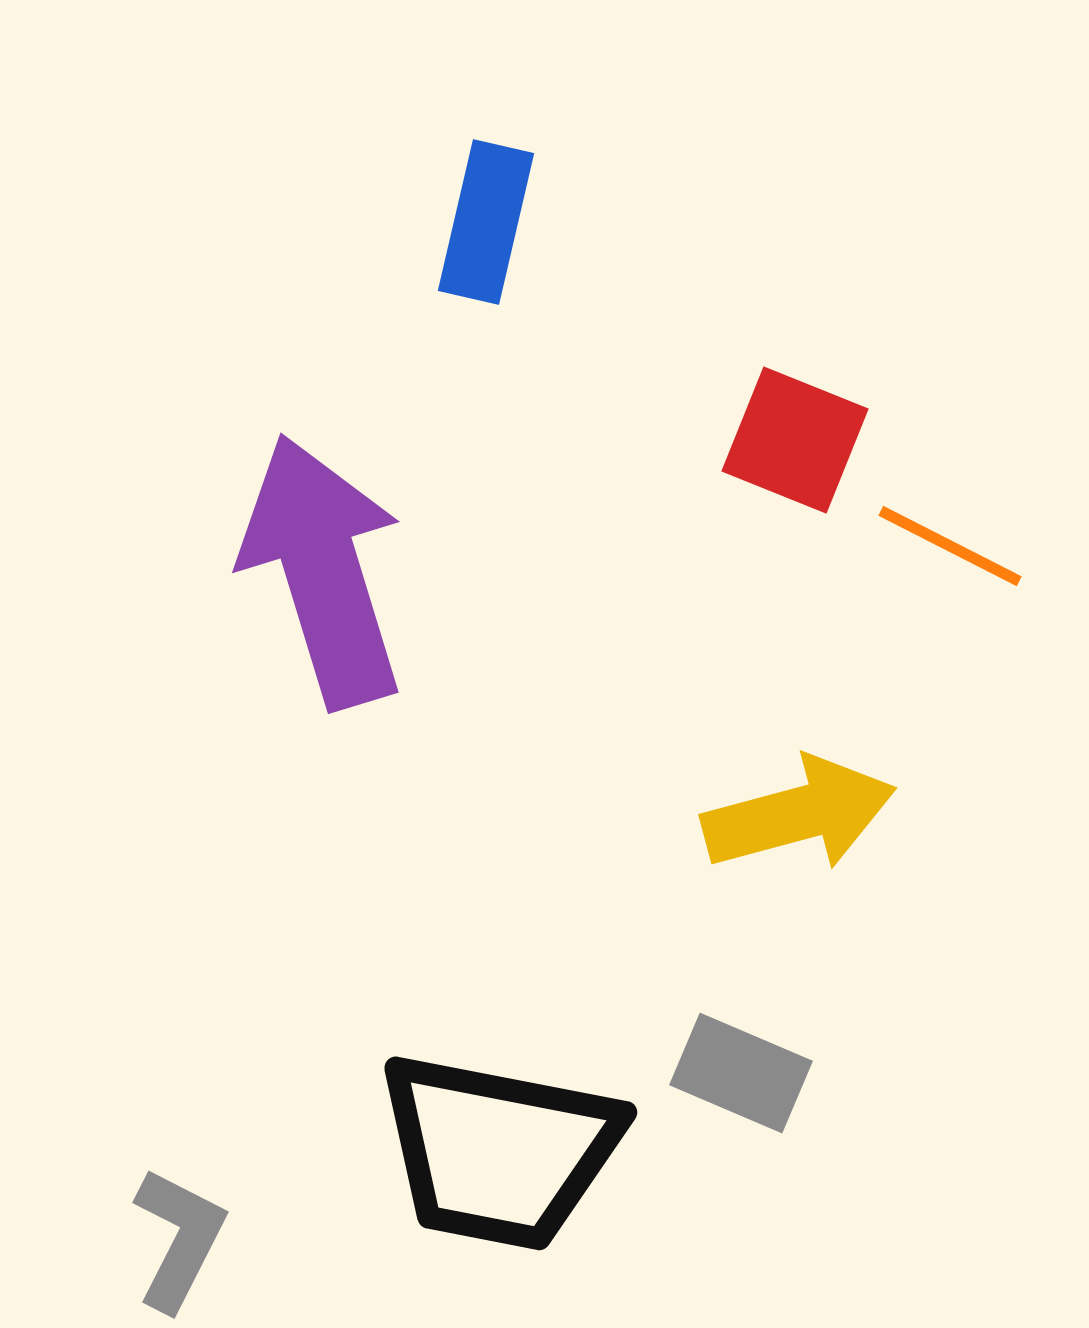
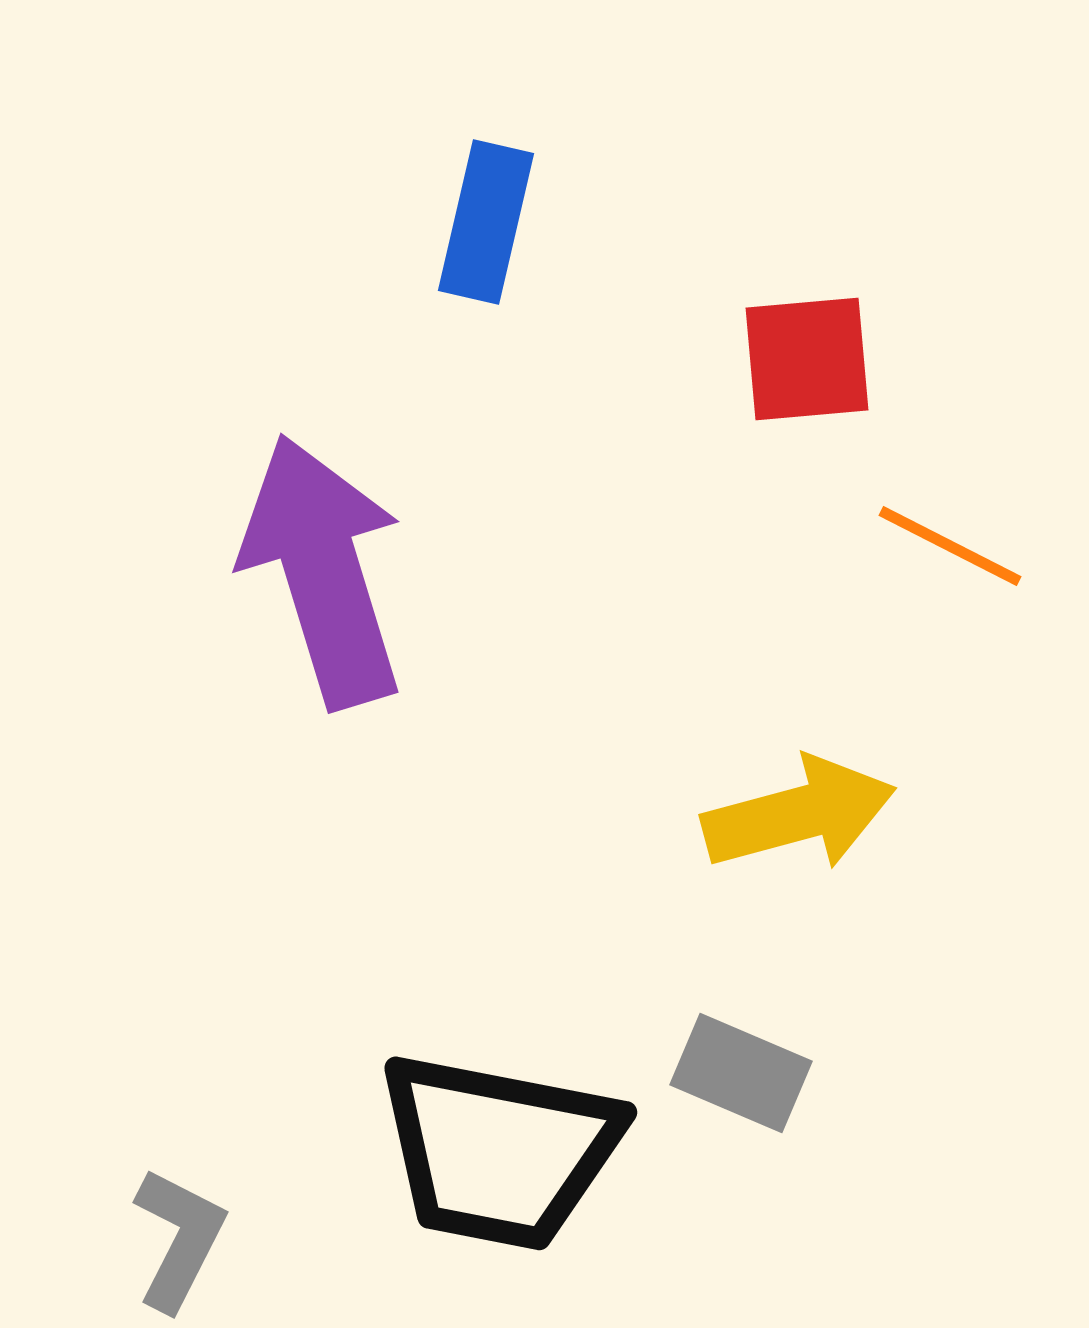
red square: moved 12 px right, 81 px up; rotated 27 degrees counterclockwise
